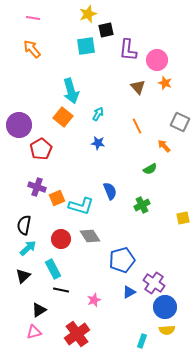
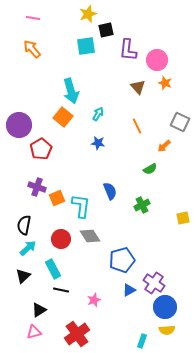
orange arrow at (164, 146): rotated 88 degrees counterclockwise
cyan L-shape at (81, 206): rotated 100 degrees counterclockwise
blue triangle at (129, 292): moved 2 px up
